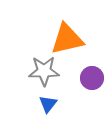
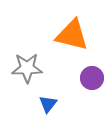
orange triangle: moved 5 px right, 4 px up; rotated 27 degrees clockwise
gray star: moved 17 px left, 3 px up
